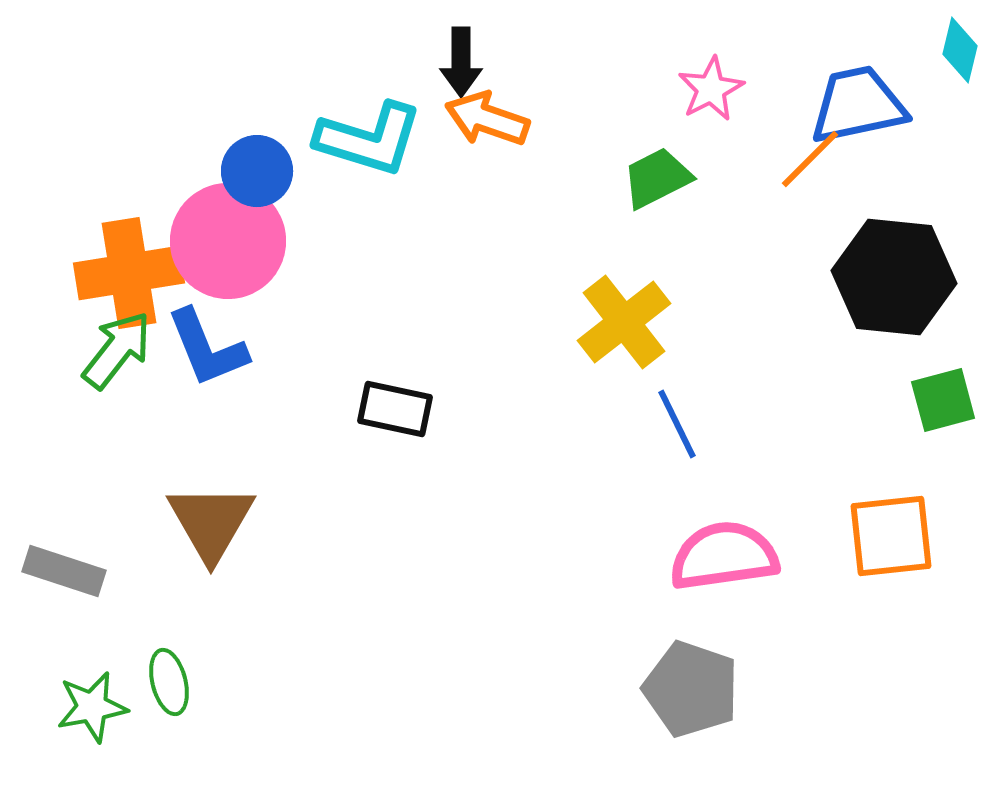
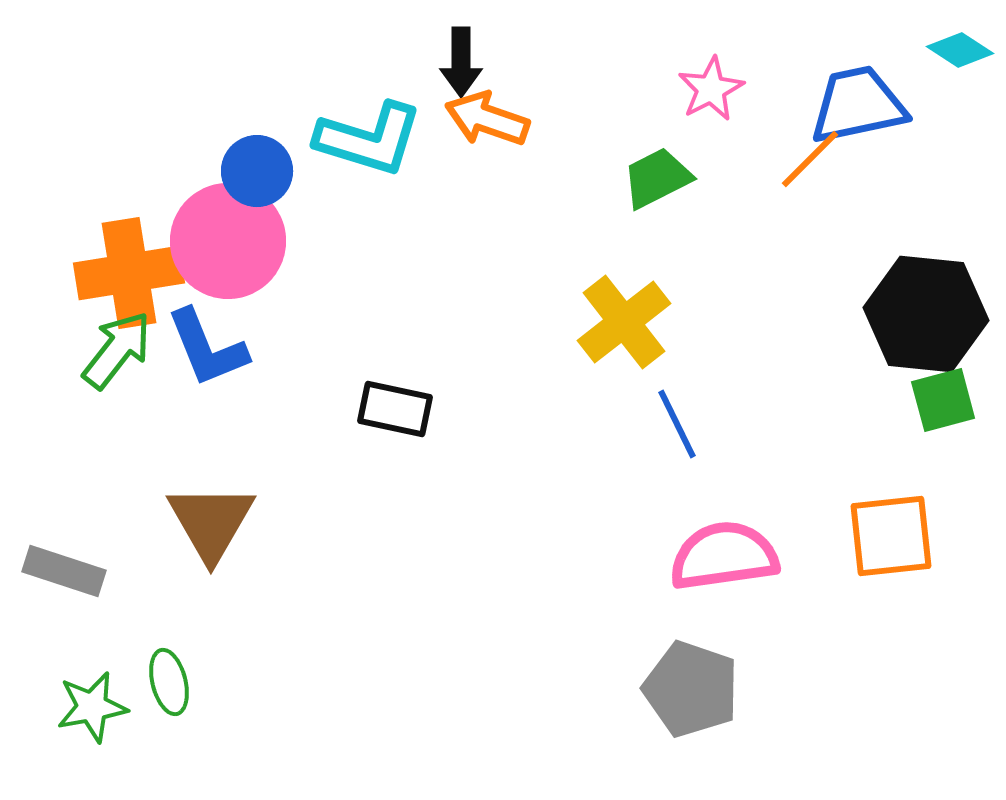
cyan diamond: rotated 70 degrees counterclockwise
black hexagon: moved 32 px right, 37 px down
